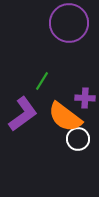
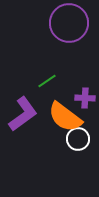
green line: moved 5 px right; rotated 24 degrees clockwise
